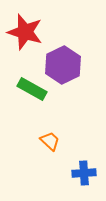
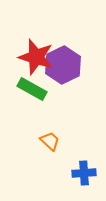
red star: moved 11 px right, 25 px down
